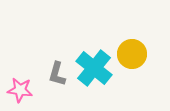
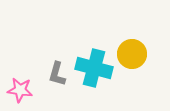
cyan cross: rotated 24 degrees counterclockwise
